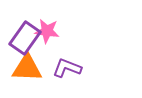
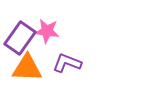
purple rectangle: moved 5 px left
purple L-shape: moved 5 px up
